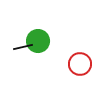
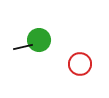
green circle: moved 1 px right, 1 px up
